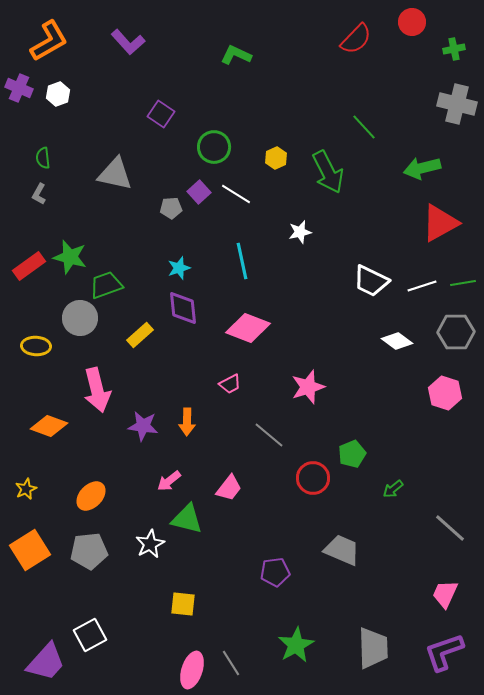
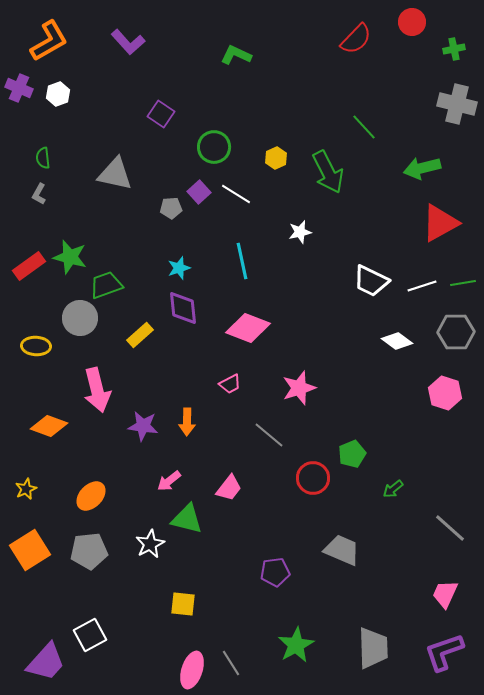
pink star at (308, 387): moved 9 px left, 1 px down
